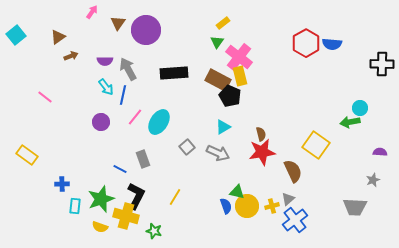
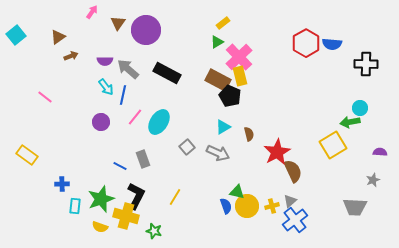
green triangle at (217, 42): rotated 24 degrees clockwise
pink cross at (239, 57): rotated 8 degrees clockwise
black cross at (382, 64): moved 16 px left
gray arrow at (128, 69): rotated 20 degrees counterclockwise
black rectangle at (174, 73): moved 7 px left; rotated 32 degrees clockwise
brown semicircle at (261, 134): moved 12 px left
yellow square at (316, 145): moved 17 px right; rotated 24 degrees clockwise
red star at (262, 152): moved 15 px right; rotated 20 degrees counterclockwise
blue line at (120, 169): moved 3 px up
gray triangle at (288, 199): moved 2 px right, 2 px down
